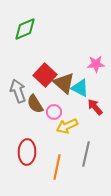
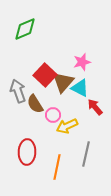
pink star: moved 14 px left, 2 px up; rotated 12 degrees counterclockwise
brown triangle: moved 1 px left, 1 px up; rotated 30 degrees clockwise
pink circle: moved 1 px left, 3 px down
